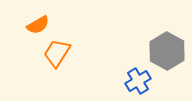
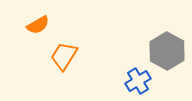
orange trapezoid: moved 7 px right, 3 px down
